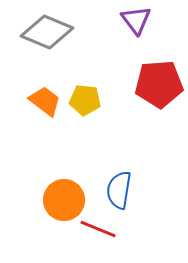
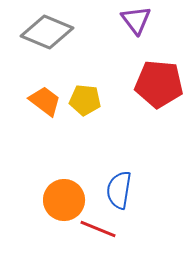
red pentagon: rotated 9 degrees clockwise
